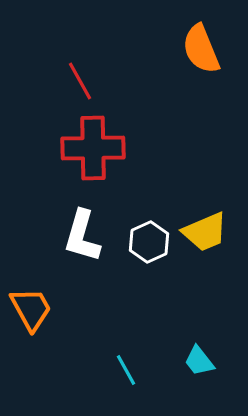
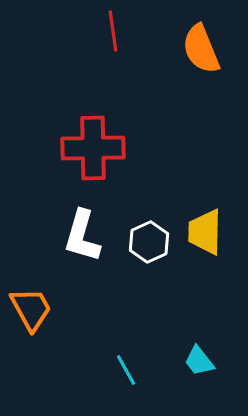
red line: moved 33 px right, 50 px up; rotated 21 degrees clockwise
yellow trapezoid: rotated 114 degrees clockwise
